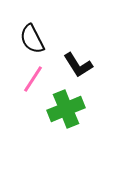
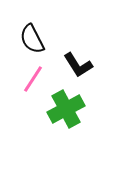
green cross: rotated 6 degrees counterclockwise
